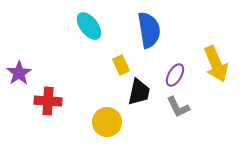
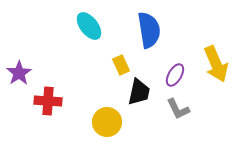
gray L-shape: moved 2 px down
